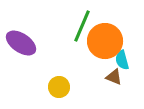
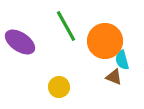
green line: moved 16 px left; rotated 52 degrees counterclockwise
purple ellipse: moved 1 px left, 1 px up
